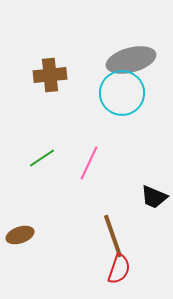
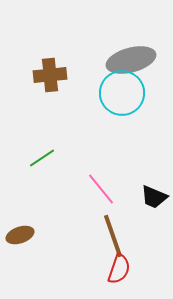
pink line: moved 12 px right, 26 px down; rotated 64 degrees counterclockwise
